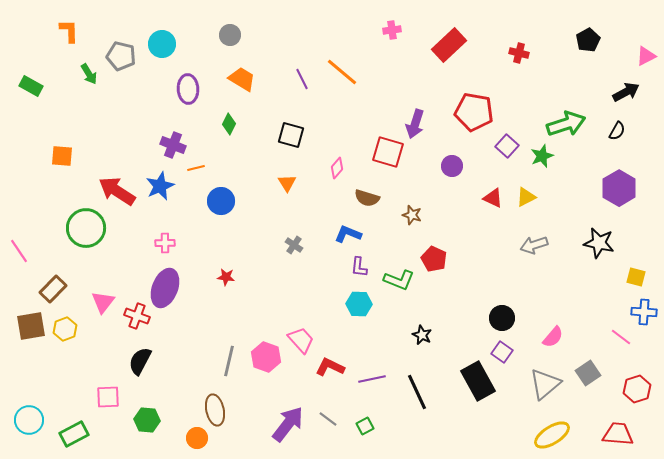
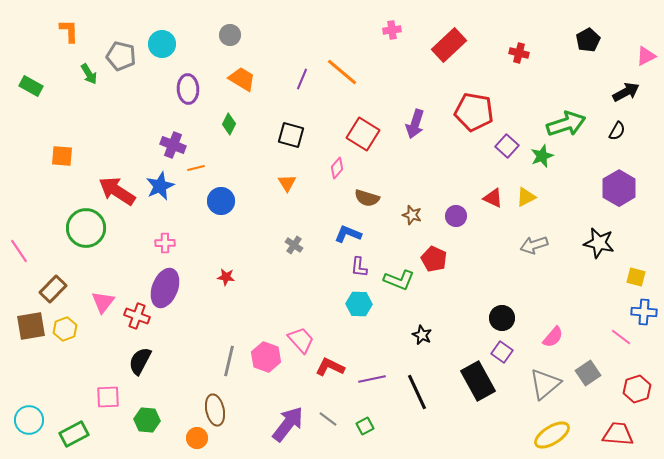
purple line at (302, 79): rotated 50 degrees clockwise
red square at (388, 152): moved 25 px left, 18 px up; rotated 16 degrees clockwise
purple circle at (452, 166): moved 4 px right, 50 px down
